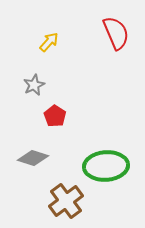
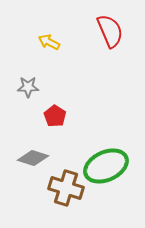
red semicircle: moved 6 px left, 2 px up
yellow arrow: rotated 105 degrees counterclockwise
gray star: moved 6 px left, 2 px down; rotated 25 degrees clockwise
green ellipse: rotated 21 degrees counterclockwise
brown cross: moved 13 px up; rotated 36 degrees counterclockwise
